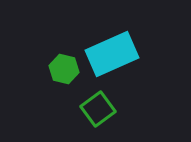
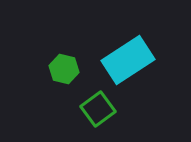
cyan rectangle: moved 16 px right, 6 px down; rotated 9 degrees counterclockwise
